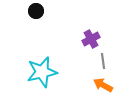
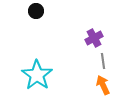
purple cross: moved 3 px right, 1 px up
cyan star: moved 5 px left, 3 px down; rotated 24 degrees counterclockwise
orange arrow: rotated 36 degrees clockwise
